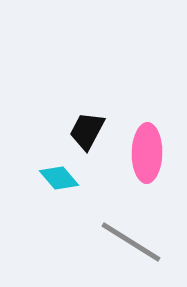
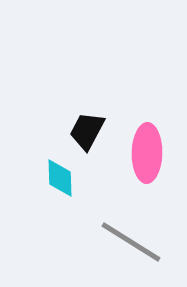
cyan diamond: moved 1 px right; rotated 39 degrees clockwise
